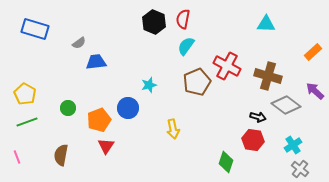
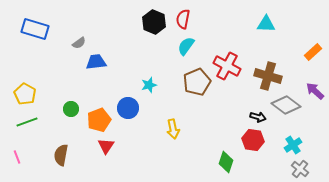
green circle: moved 3 px right, 1 px down
